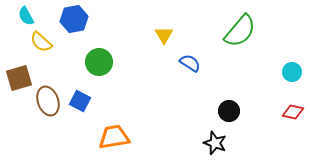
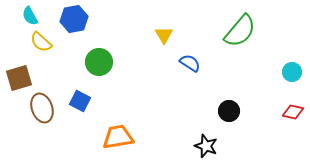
cyan semicircle: moved 4 px right
brown ellipse: moved 6 px left, 7 px down
orange trapezoid: moved 4 px right
black star: moved 9 px left, 3 px down
